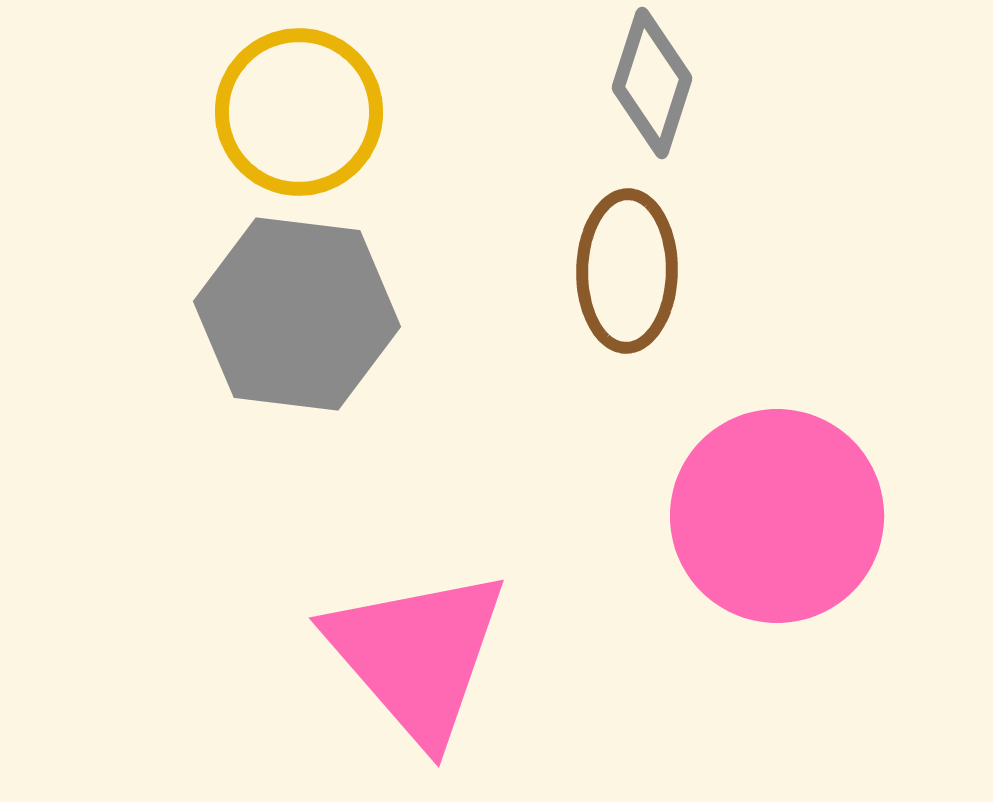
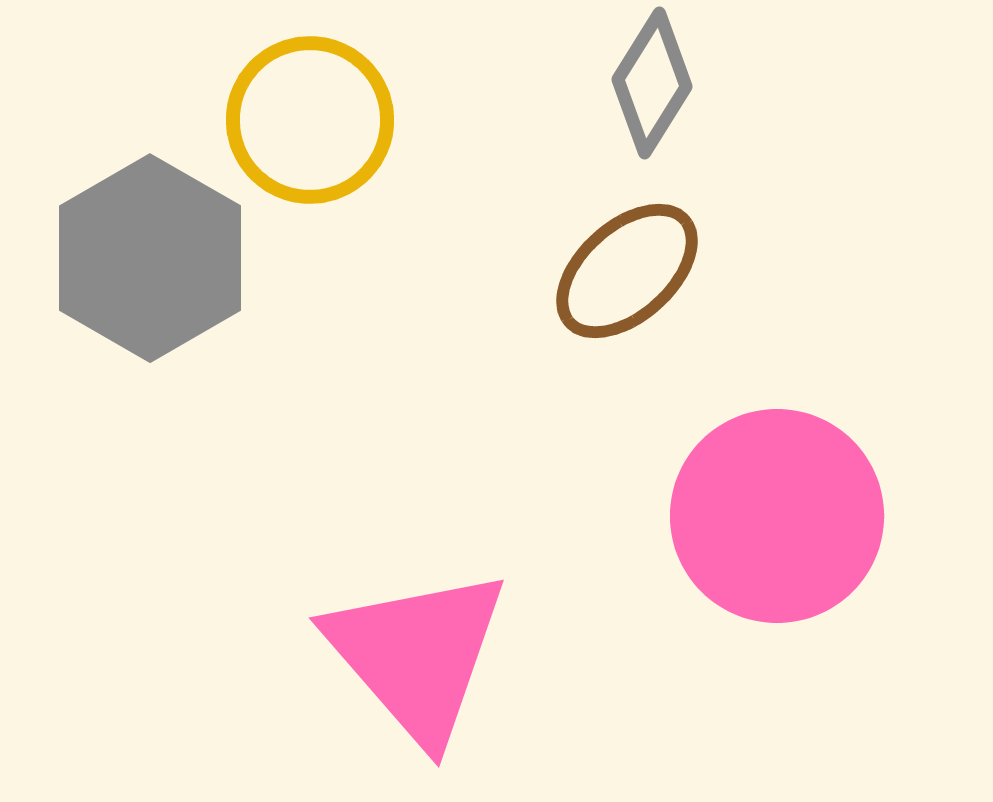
gray diamond: rotated 14 degrees clockwise
yellow circle: moved 11 px right, 8 px down
brown ellipse: rotated 47 degrees clockwise
gray hexagon: moved 147 px left, 56 px up; rotated 23 degrees clockwise
